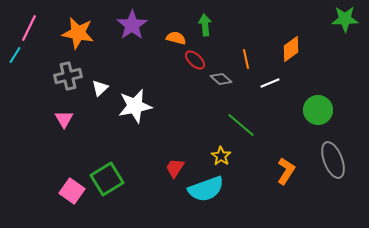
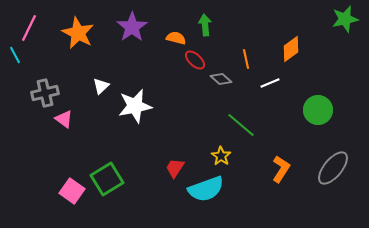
green star: rotated 12 degrees counterclockwise
purple star: moved 2 px down
orange star: rotated 16 degrees clockwise
cyan line: rotated 60 degrees counterclockwise
gray cross: moved 23 px left, 17 px down
white triangle: moved 1 px right, 2 px up
pink triangle: rotated 24 degrees counterclockwise
gray ellipse: moved 8 px down; rotated 60 degrees clockwise
orange L-shape: moved 5 px left, 2 px up
